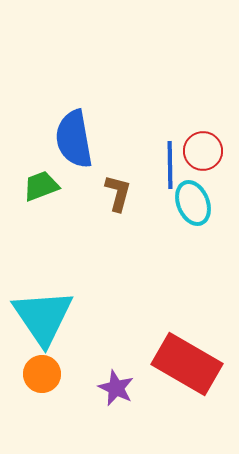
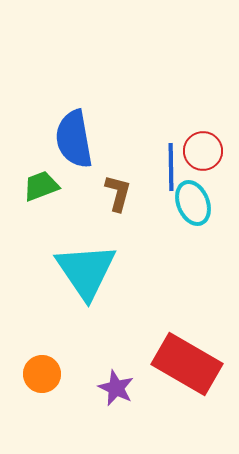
blue line: moved 1 px right, 2 px down
cyan triangle: moved 43 px right, 46 px up
